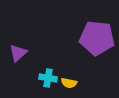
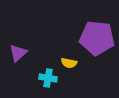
yellow semicircle: moved 20 px up
